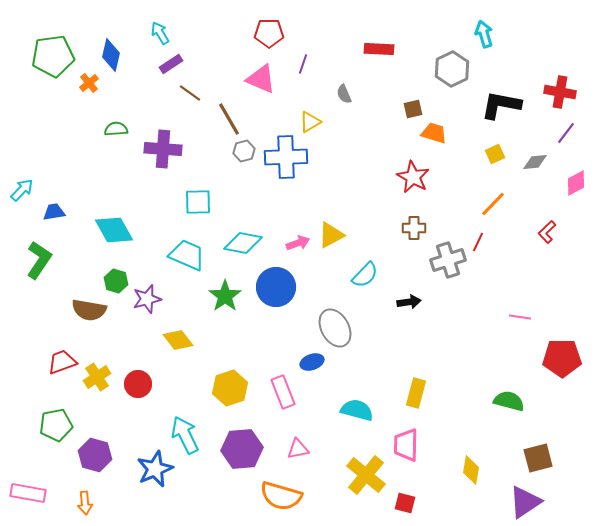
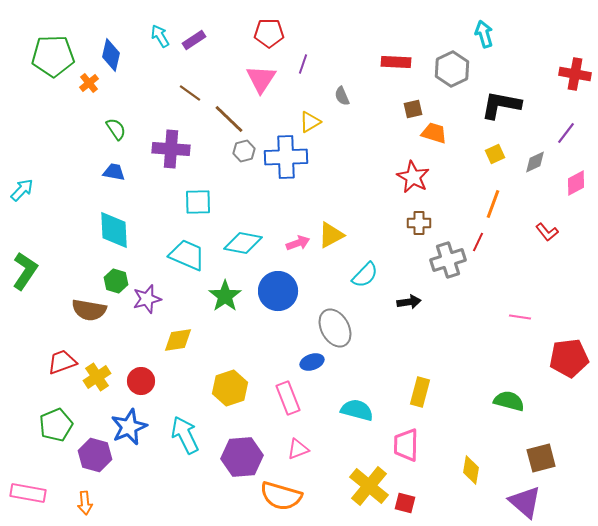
cyan arrow at (160, 33): moved 3 px down
red rectangle at (379, 49): moved 17 px right, 13 px down
green pentagon at (53, 56): rotated 6 degrees clockwise
purple rectangle at (171, 64): moved 23 px right, 24 px up
pink triangle at (261, 79): rotated 40 degrees clockwise
red cross at (560, 92): moved 15 px right, 18 px up
gray semicircle at (344, 94): moved 2 px left, 2 px down
brown line at (229, 119): rotated 16 degrees counterclockwise
green semicircle at (116, 129): rotated 60 degrees clockwise
purple cross at (163, 149): moved 8 px right
gray diamond at (535, 162): rotated 20 degrees counterclockwise
orange line at (493, 204): rotated 24 degrees counterclockwise
blue trapezoid at (54, 212): moved 60 px right, 40 px up; rotated 20 degrees clockwise
brown cross at (414, 228): moved 5 px right, 5 px up
cyan diamond at (114, 230): rotated 27 degrees clockwise
red L-shape at (547, 232): rotated 85 degrees counterclockwise
green L-shape at (39, 260): moved 14 px left, 11 px down
blue circle at (276, 287): moved 2 px right, 4 px down
yellow diamond at (178, 340): rotated 60 degrees counterclockwise
red pentagon at (562, 358): moved 7 px right; rotated 6 degrees counterclockwise
red circle at (138, 384): moved 3 px right, 3 px up
pink rectangle at (283, 392): moved 5 px right, 6 px down
yellow rectangle at (416, 393): moved 4 px right, 1 px up
green pentagon at (56, 425): rotated 12 degrees counterclockwise
purple hexagon at (242, 449): moved 8 px down
pink triangle at (298, 449): rotated 10 degrees counterclockwise
brown square at (538, 458): moved 3 px right
blue star at (155, 469): moved 26 px left, 42 px up
yellow cross at (366, 475): moved 3 px right, 11 px down
purple triangle at (525, 502): rotated 45 degrees counterclockwise
